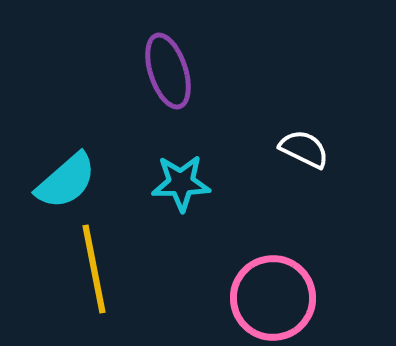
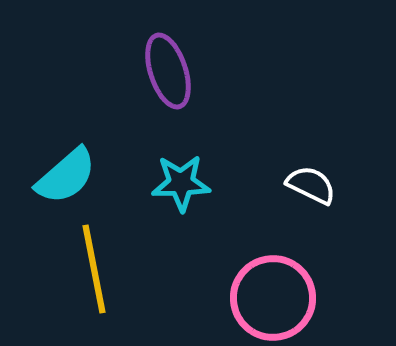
white semicircle: moved 7 px right, 36 px down
cyan semicircle: moved 5 px up
